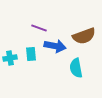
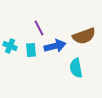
purple line: rotated 42 degrees clockwise
blue arrow: rotated 25 degrees counterclockwise
cyan rectangle: moved 4 px up
cyan cross: moved 12 px up; rotated 32 degrees clockwise
